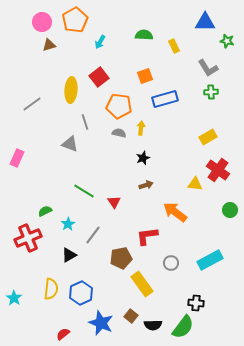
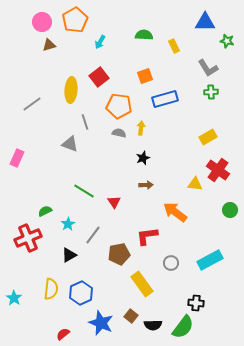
brown arrow at (146, 185): rotated 16 degrees clockwise
brown pentagon at (121, 258): moved 2 px left, 4 px up
